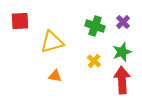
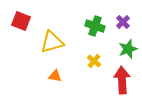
red square: moved 1 px right; rotated 24 degrees clockwise
green star: moved 6 px right, 3 px up
